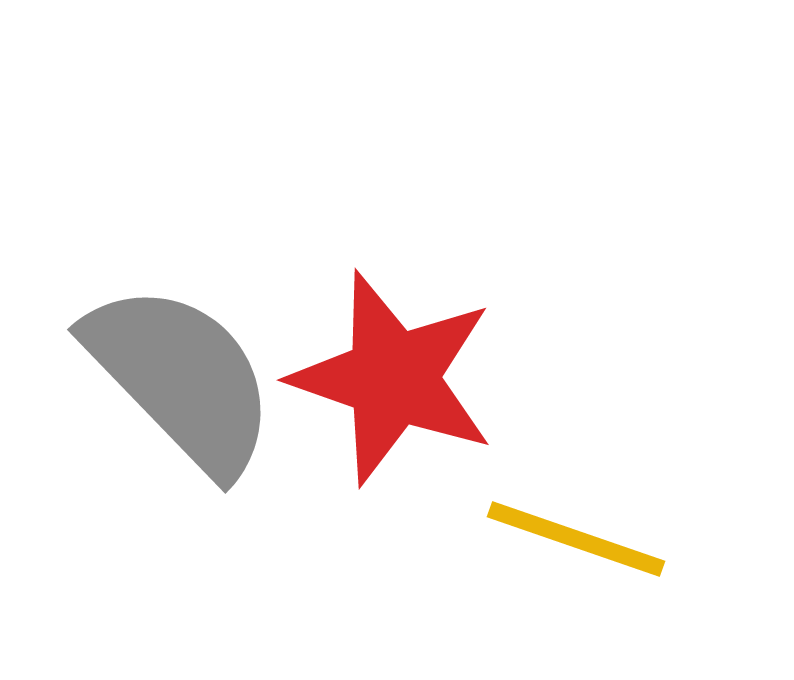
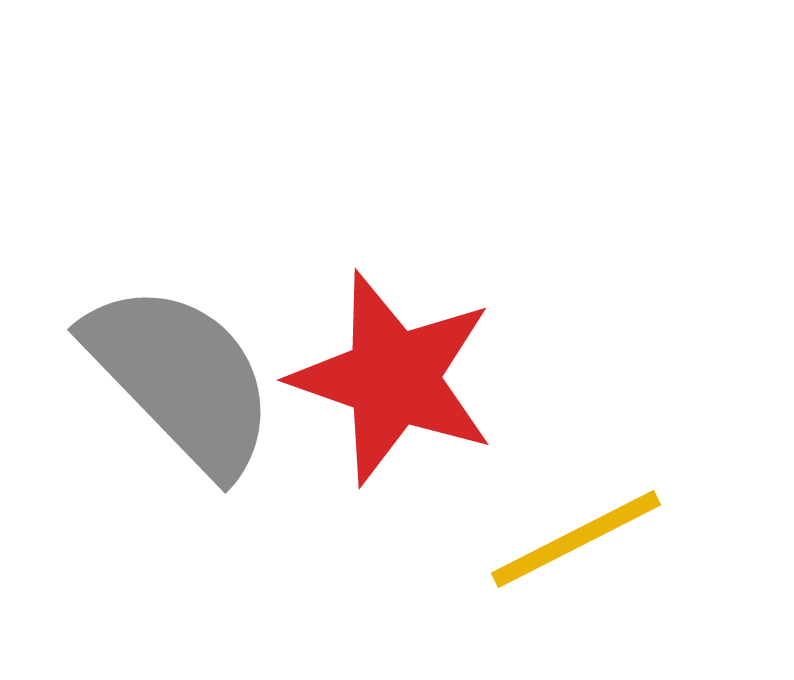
yellow line: rotated 46 degrees counterclockwise
